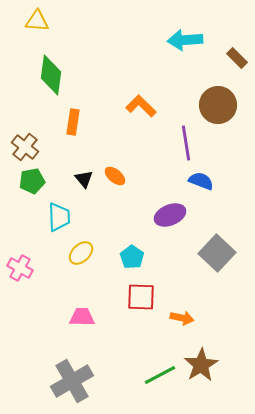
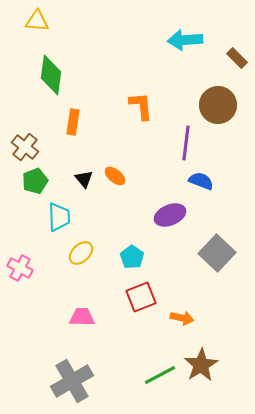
orange L-shape: rotated 40 degrees clockwise
purple line: rotated 16 degrees clockwise
green pentagon: moved 3 px right; rotated 10 degrees counterclockwise
red square: rotated 24 degrees counterclockwise
